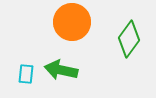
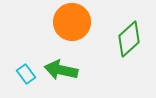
green diamond: rotated 12 degrees clockwise
cyan rectangle: rotated 42 degrees counterclockwise
